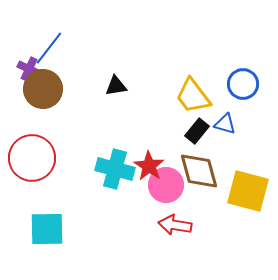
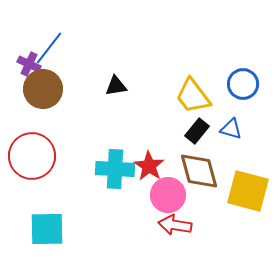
purple cross: moved 5 px up
blue triangle: moved 6 px right, 5 px down
red circle: moved 2 px up
cyan cross: rotated 12 degrees counterclockwise
pink circle: moved 2 px right, 10 px down
